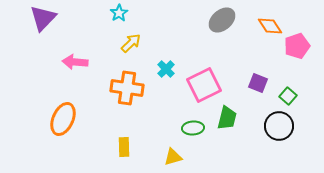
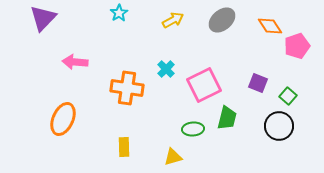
yellow arrow: moved 42 px right, 23 px up; rotated 15 degrees clockwise
green ellipse: moved 1 px down
